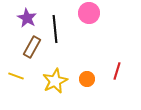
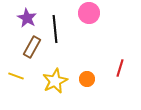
red line: moved 3 px right, 3 px up
